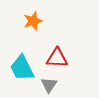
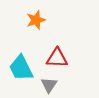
orange star: moved 3 px right, 1 px up
cyan trapezoid: moved 1 px left
